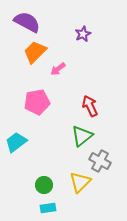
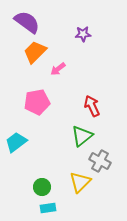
purple semicircle: rotated 8 degrees clockwise
purple star: rotated 21 degrees clockwise
red arrow: moved 2 px right
green circle: moved 2 px left, 2 px down
